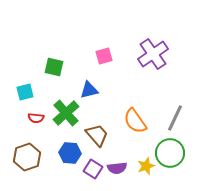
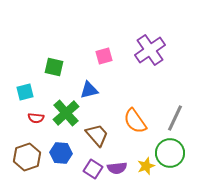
purple cross: moved 3 px left, 4 px up
blue hexagon: moved 9 px left
